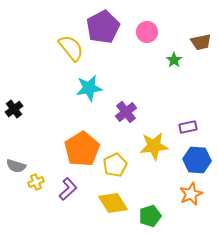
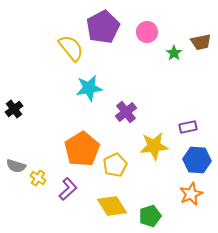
green star: moved 7 px up
yellow cross: moved 2 px right, 4 px up; rotated 35 degrees counterclockwise
yellow diamond: moved 1 px left, 3 px down
